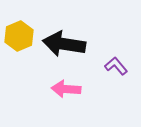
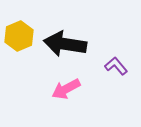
black arrow: moved 1 px right
pink arrow: rotated 32 degrees counterclockwise
